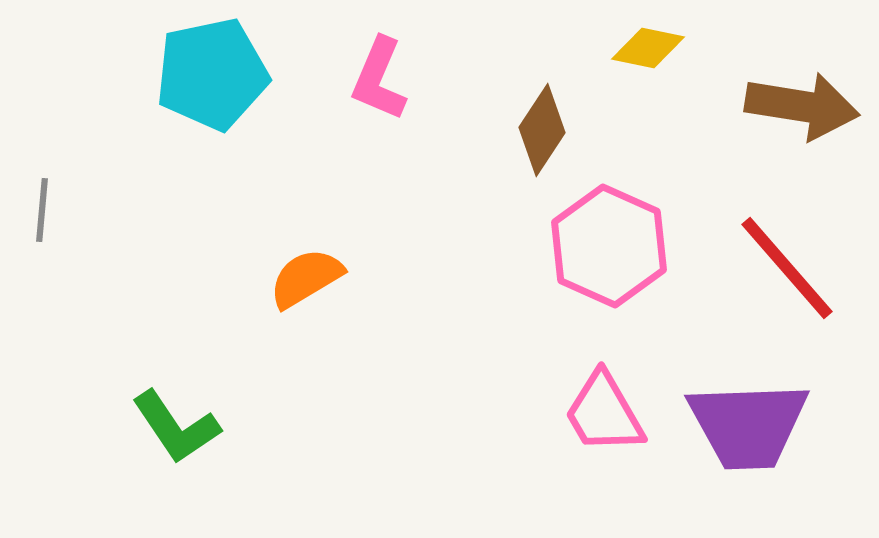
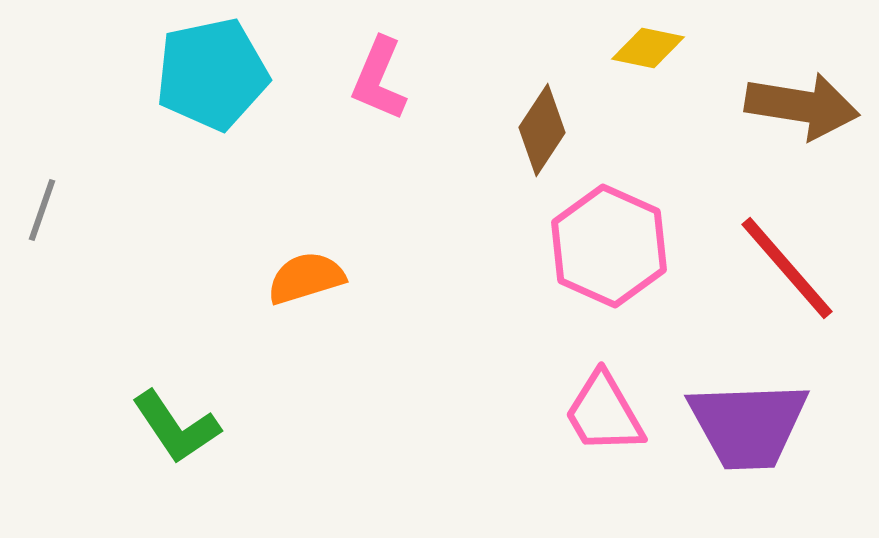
gray line: rotated 14 degrees clockwise
orange semicircle: rotated 14 degrees clockwise
